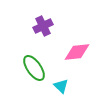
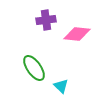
purple cross: moved 3 px right, 6 px up; rotated 18 degrees clockwise
pink diamond: moved 18 px up; rotated 12 degrees clockwise
